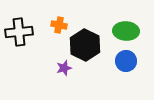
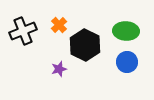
orange cross: rotated 35 degrees clockwise
black cross: moved 4 px right, 1 px up; rotated 16 degrees counterclockwise
blue circle: moved 1 px right, 1 px down
purple star: moved 5 px left, 1 px down
